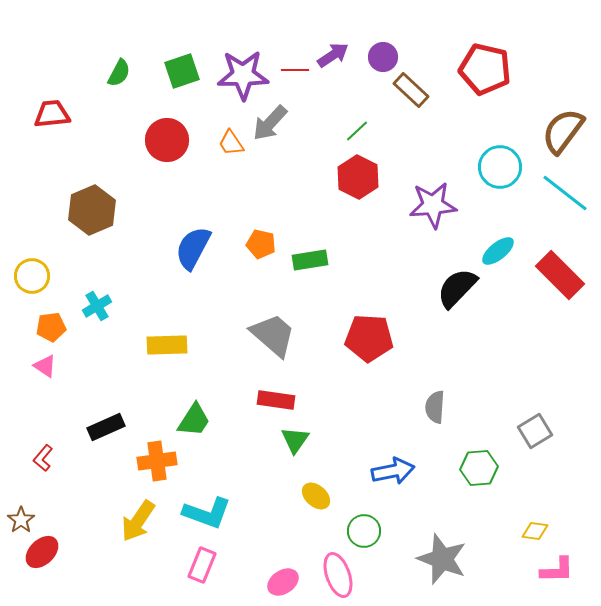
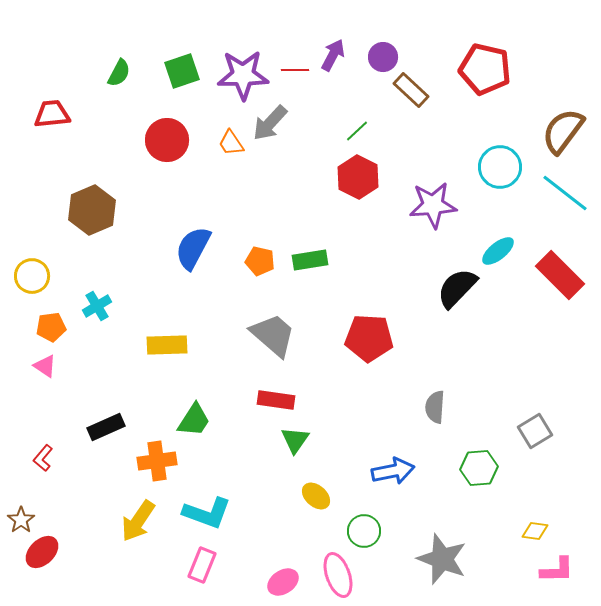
purple arrow at (333, 55): rotated 28 degrees counterclockwise
orange pentagon at (261, 244): moved 1 px left, 17 px down
